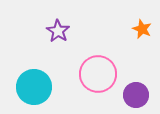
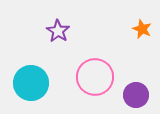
pink circle: moved 3 px left, 3 px down
cyan circle: moved 3 px left, 4 px up
